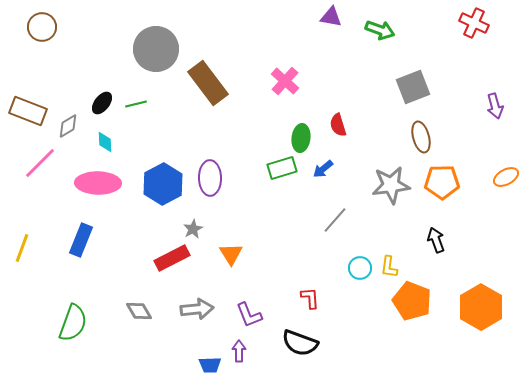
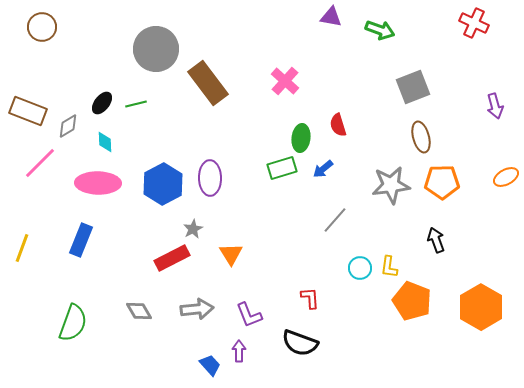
blue trapezoid at (210, 365): rotated 130 degrees counterclockwise
